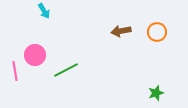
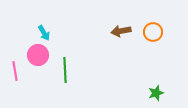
cyan arrow: moved 22 px down
orange circle: moved 4 px left
pink circle: moved 3 px right
green line: moved 1 px left; rotated 65 degrees counterclockwise
